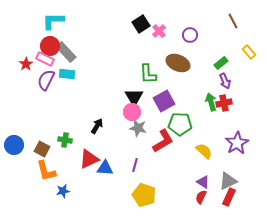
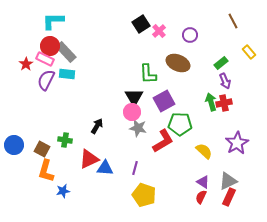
purple line: moved 3 px down
orange L-shape: rotated 30 degrees clockwise
